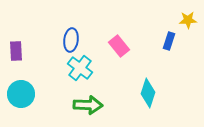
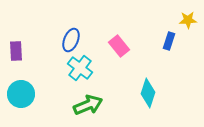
blue ellipse: rotated 15 degrees clockwise
green arrow: rotated 24 degrees counterclockwise
